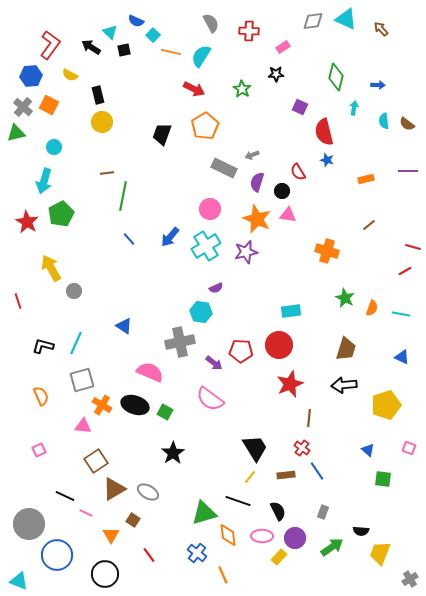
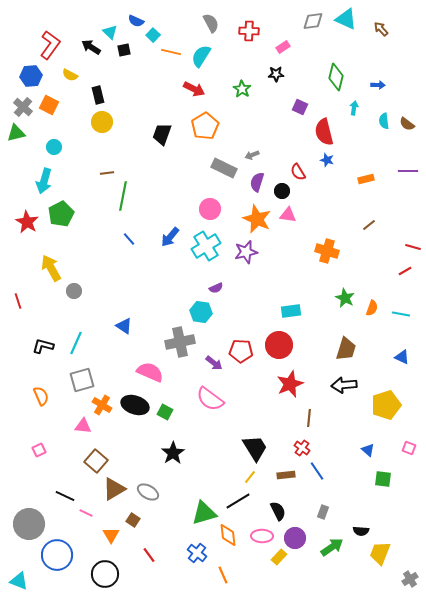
brown square at (96, 461): rotated 15 degrees counterclockwise
black line at (238, 501): rotated 50 degrees counterclockwise
